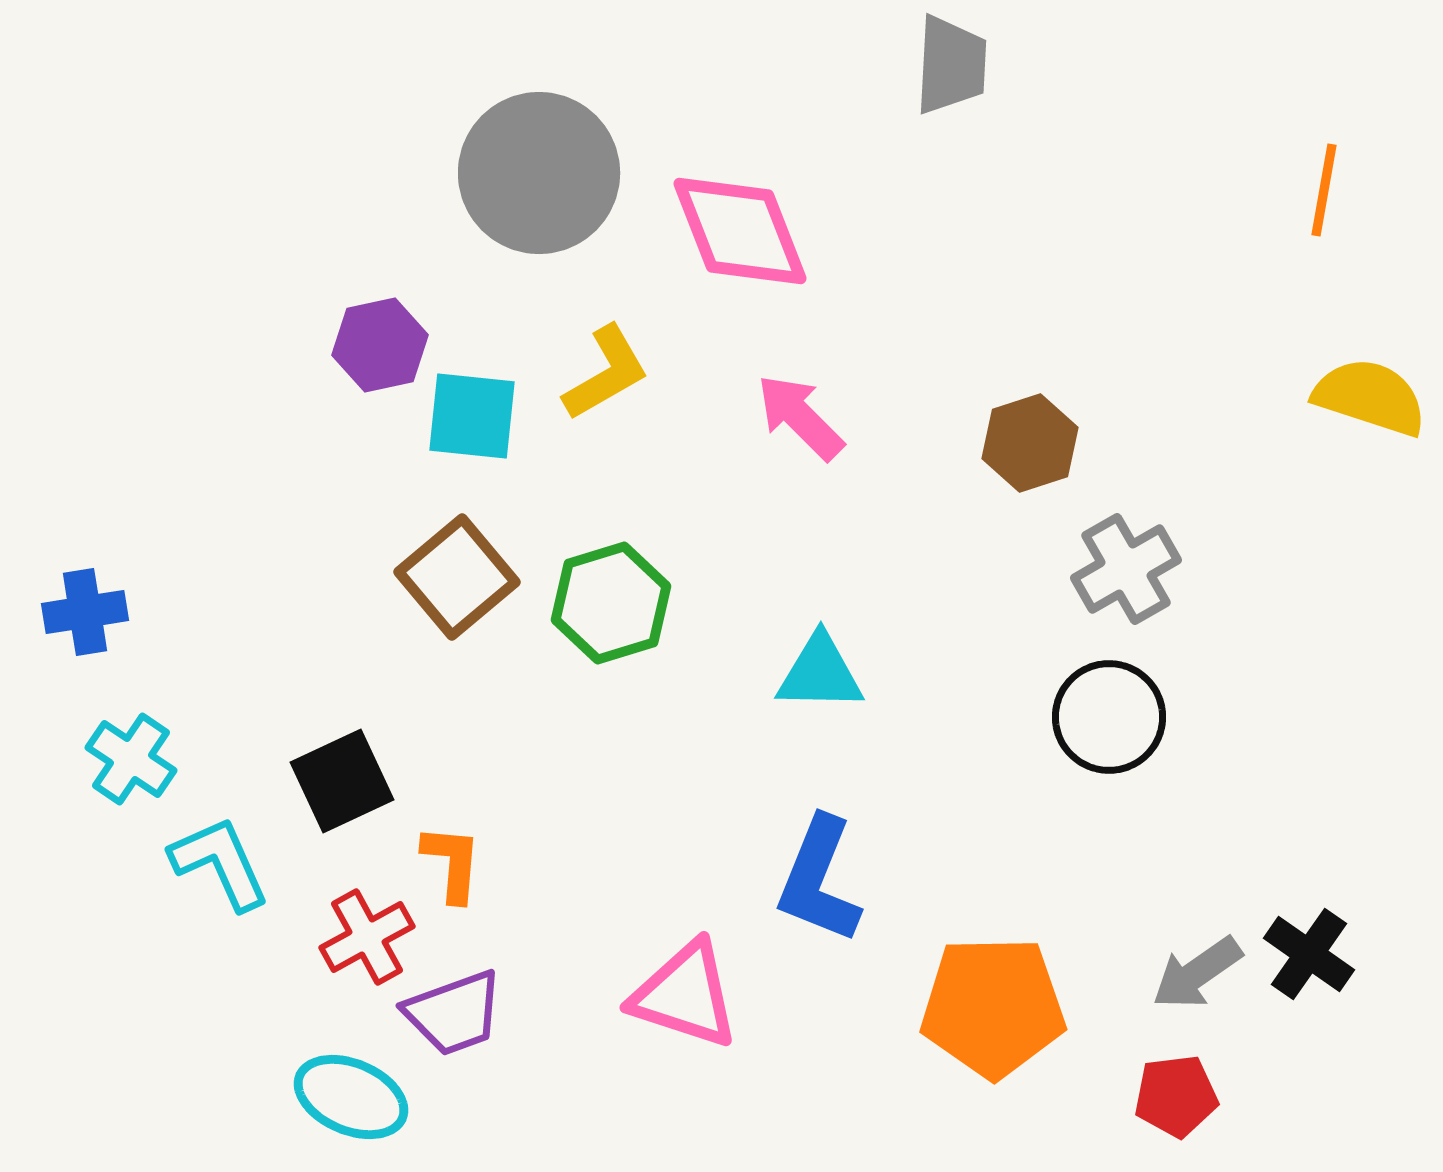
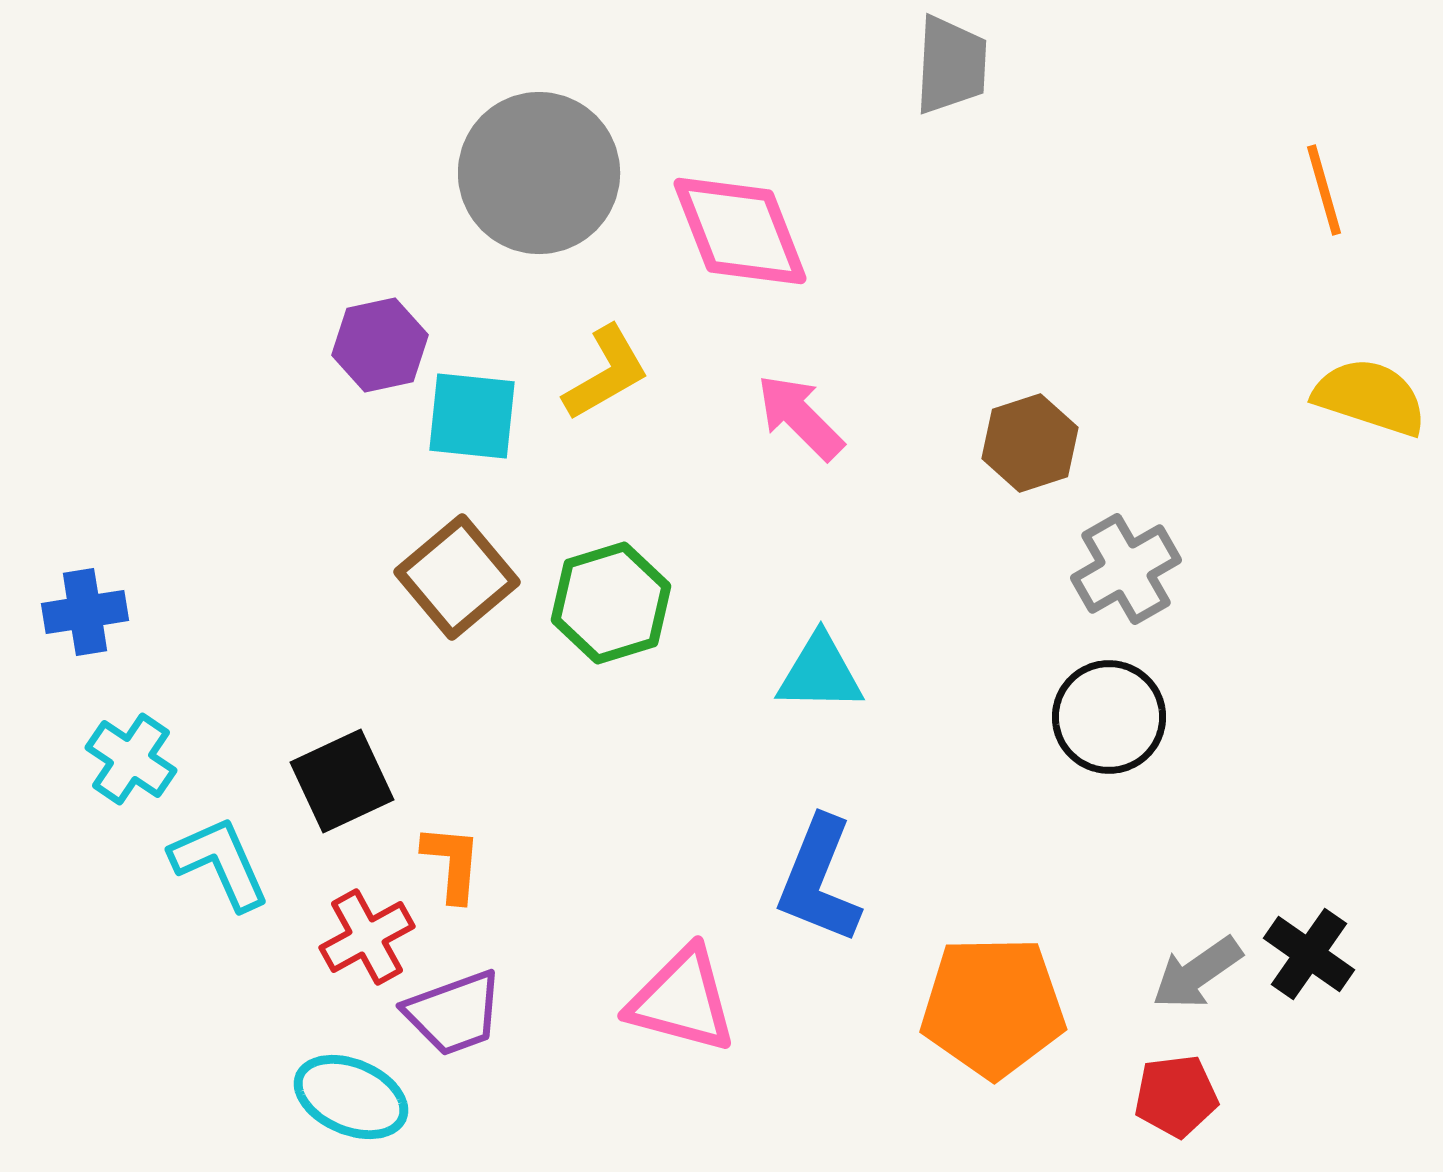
orange line: rotated 26 degrees counterclockwise
pink triangle: moved 3 px left, 5 px down; rotated 3 degrees counterclockwise
